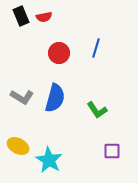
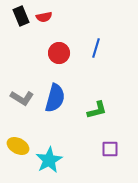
gray L-shape: moved 1 px down
green L-shape: rotated 70 degrees counterclockwise
purple square: moved 2 px left, 2 px up
cyan star: rotated 12 degrees clockwise
